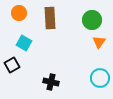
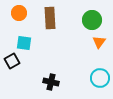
cyan square: rotated 21 degrees counterclockwise
black square: moved 4 px up
